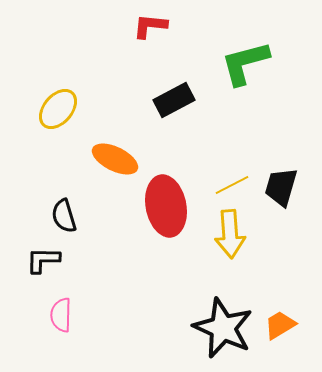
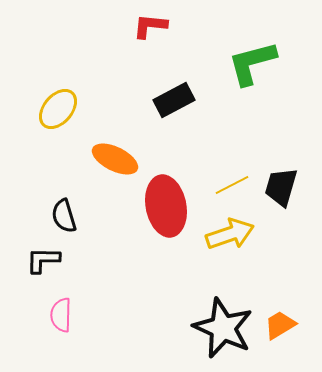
green L-shape: moved 7 px right
yellow arrow: rotated 105 degrees counterclockwise
